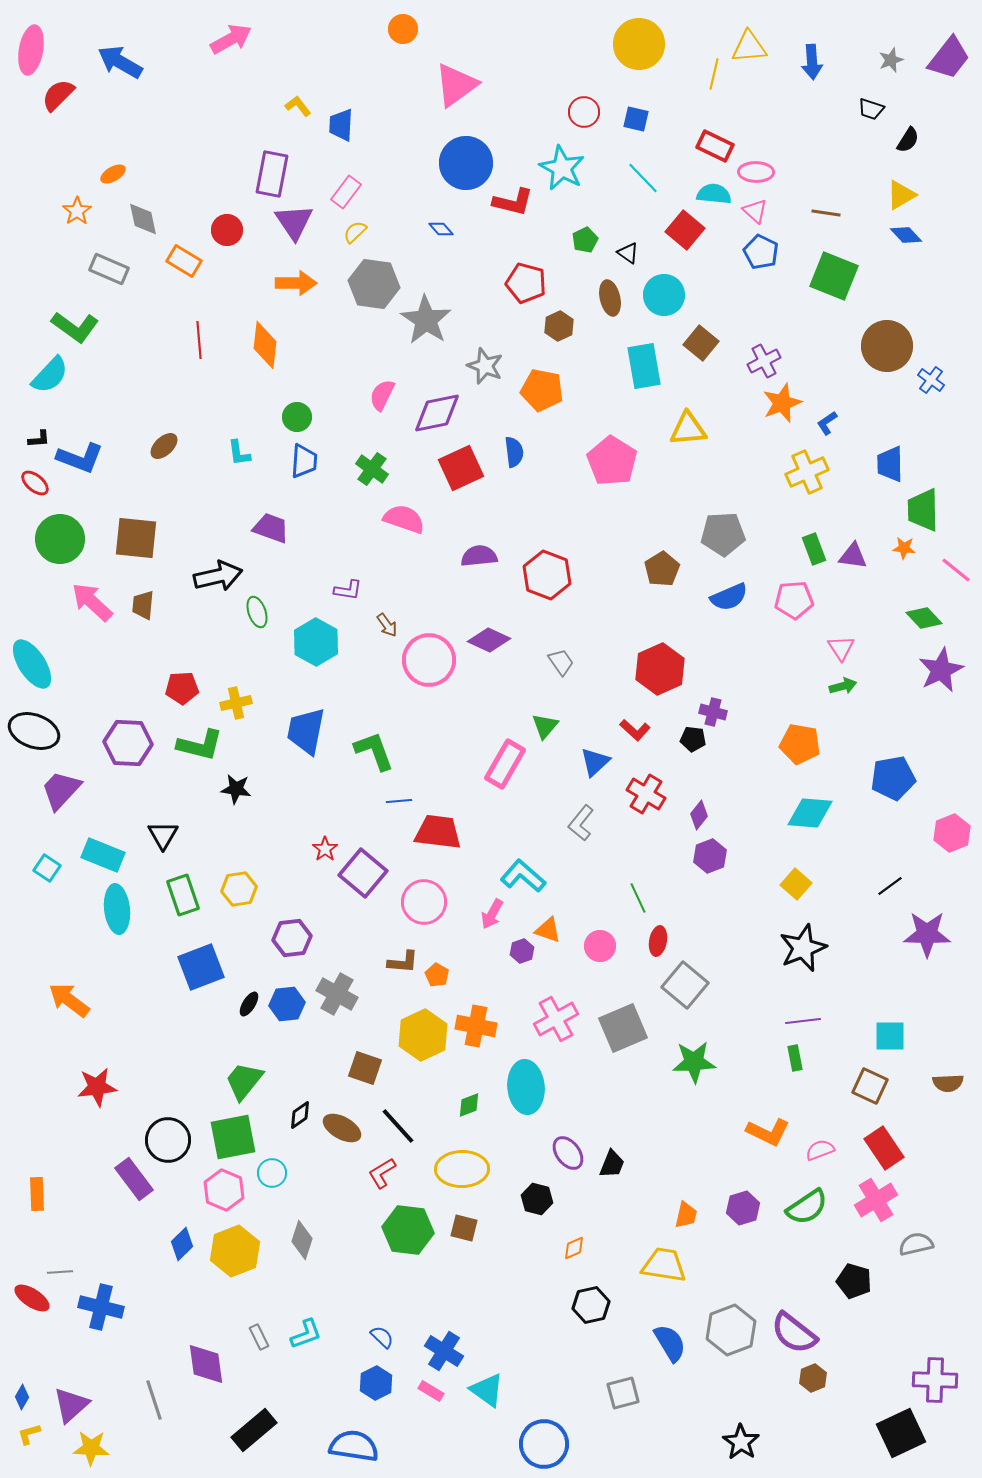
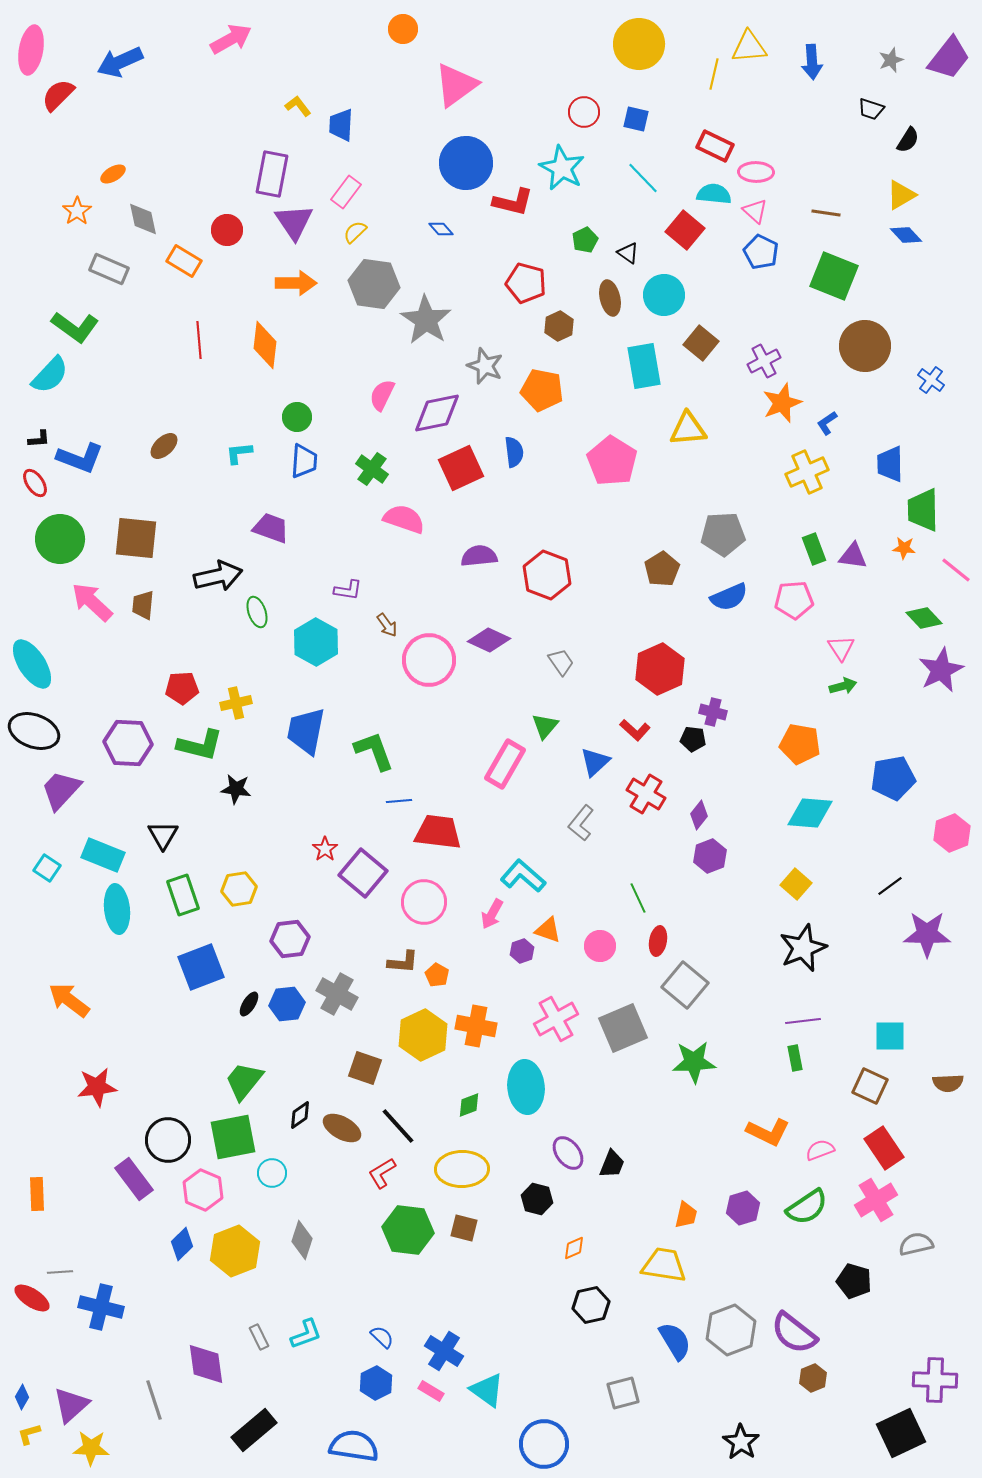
blue arrow at (120, 62): rotated 54 degrees counterclockwise
brown circle at (887, 346): moved 22 px left
cyan L-shape at (239, 453): rotated 92 degrees clockwise
red ellipse at (35, 483): rotated 16 degrees clockwise
purple hexagon at (292, 938): moved 2 px left, 1 px down
pink hexagon at (224, 1190): moved 21 px left
blue semicircle at (670, 1343): moved 5 px right, 2 px up
